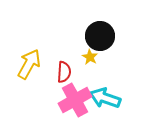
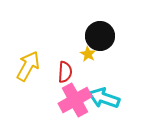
yellow star: moved 2 px left, 3 px up
yellow arrow: moved 1 px left, 2 px down
red semicircle: moved 1 px right
cyan arrow: moved 1 px left
